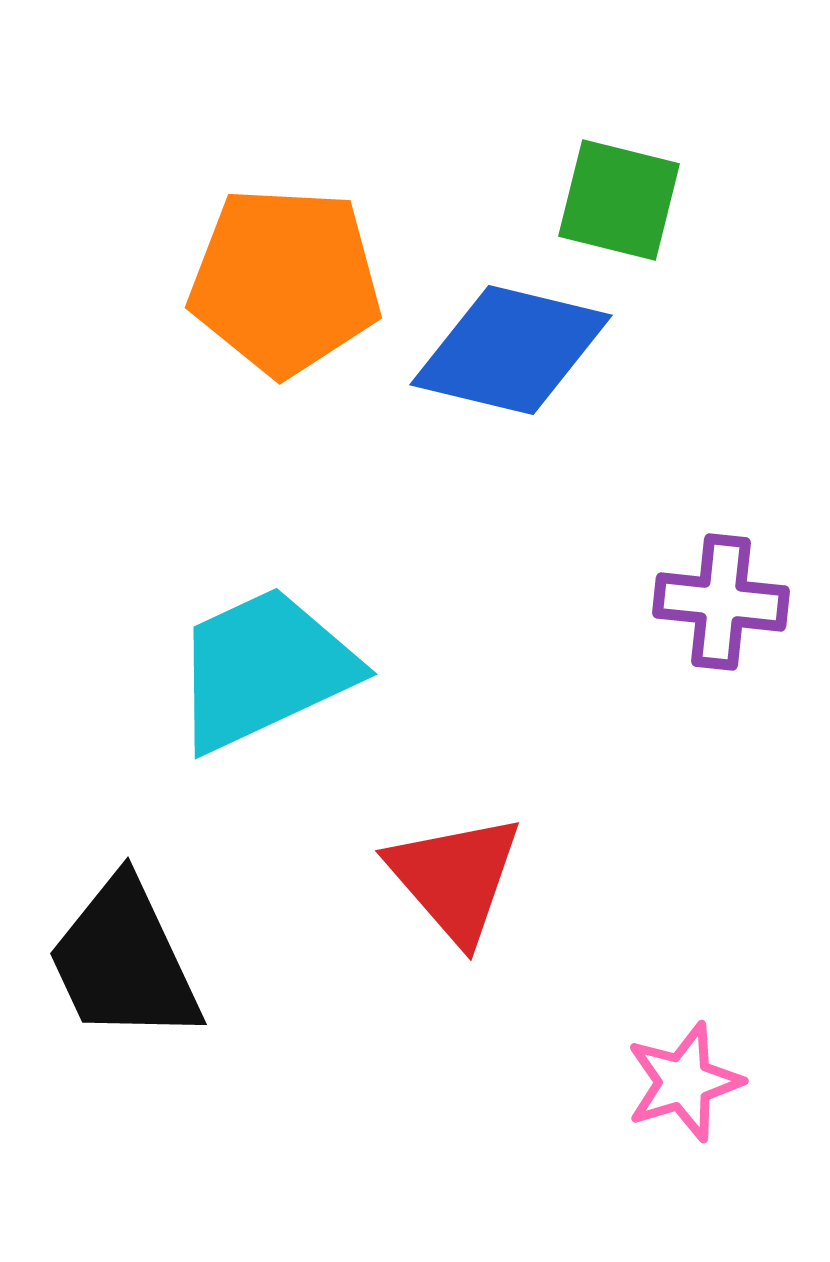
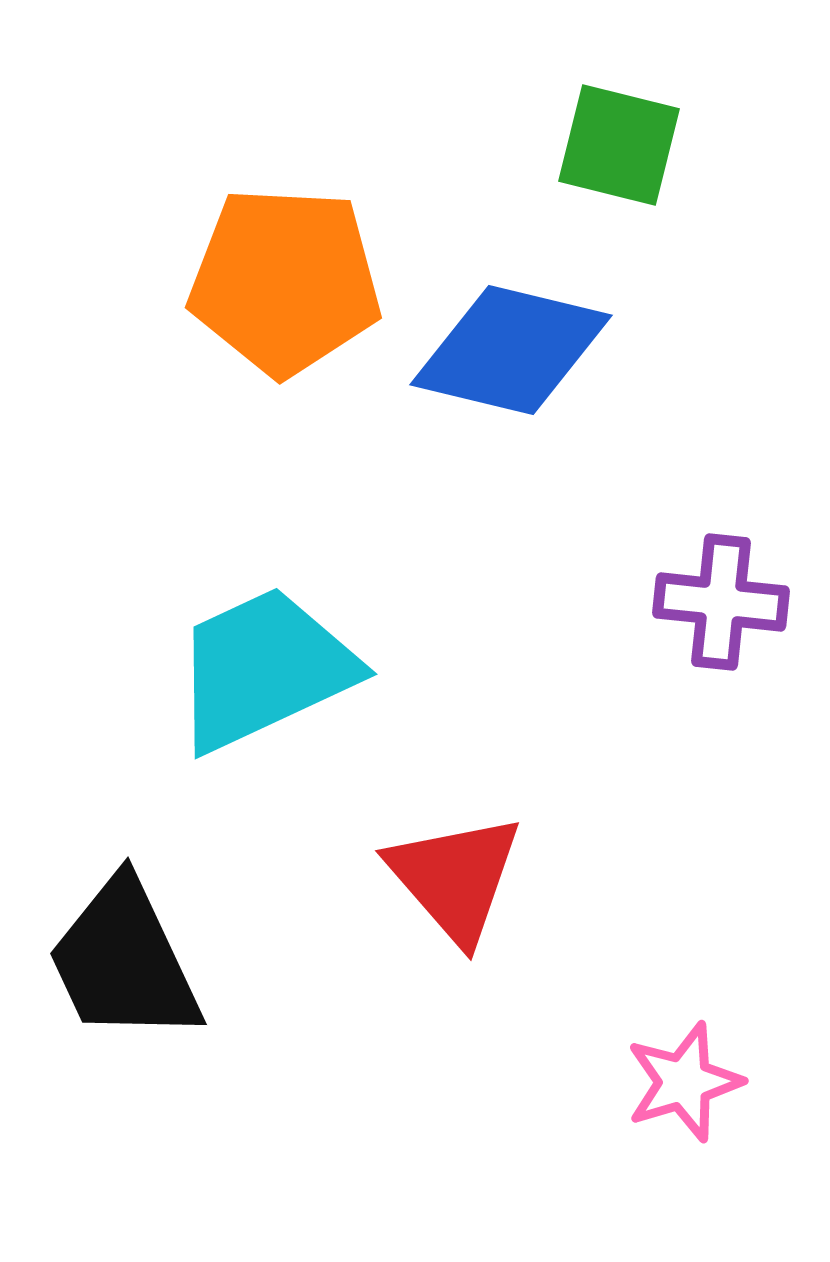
green square: moved 55 px up
